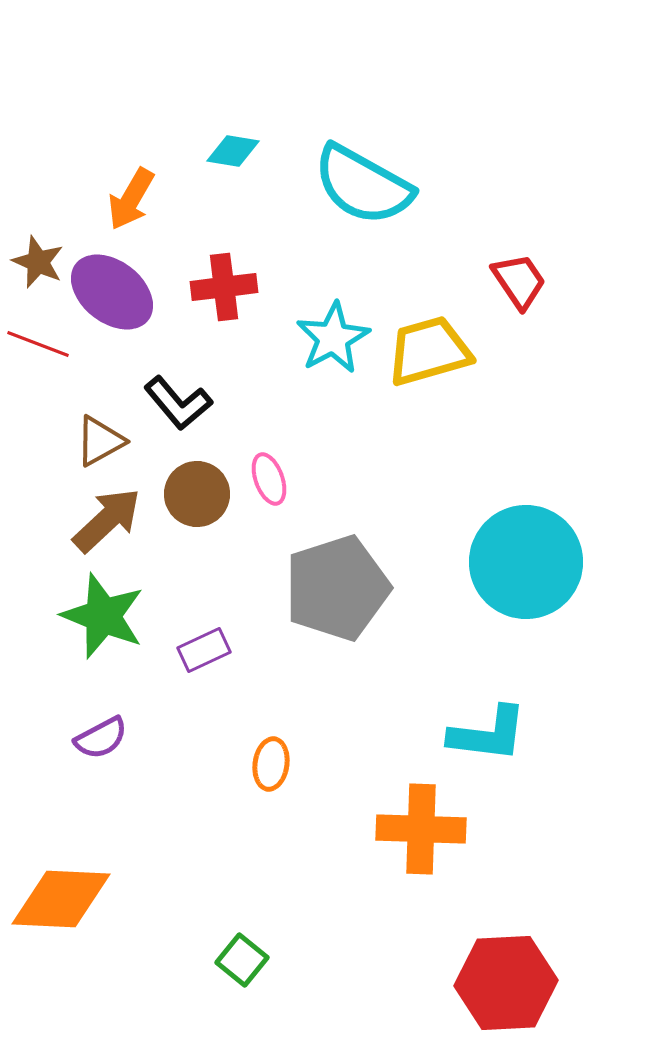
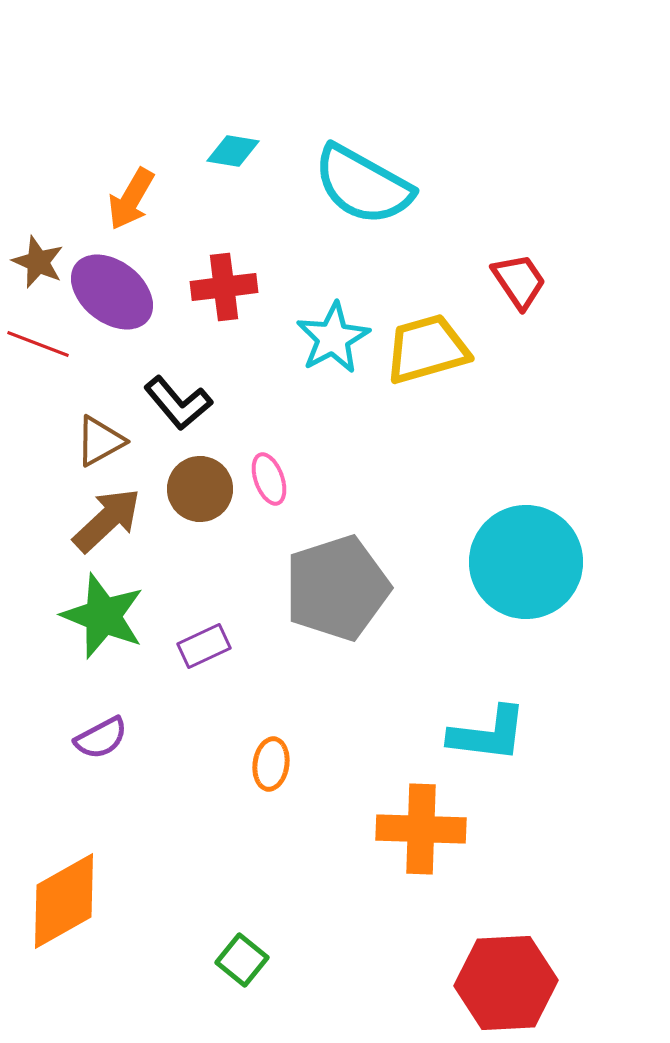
yellow trapezoid: moved 2 px left, 2 px up
brown circle: moved 3 px right, 5 px up
purple rectangle: moved 4 px up
orange diamond: moved 3 px right, 2 px down; rotated 32 degrees counterclockwise
